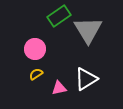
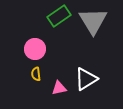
gray triangle: moved 5 px right, 9 px up
yellow semicircle: rotated 64 degrees counterclockwise
